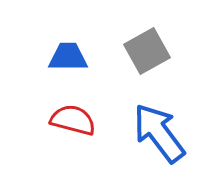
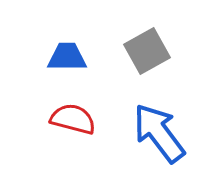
blue trapezoid: moved 1 px left
red semicircle: moved 1 px up
